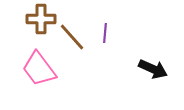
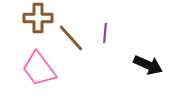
brown cross: moved 3 px left, 1 px up
brown line: moved 1 px left, 1 px down
black arrow: moved 5 px left, 4 px up
